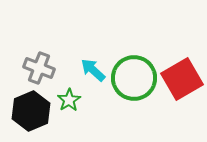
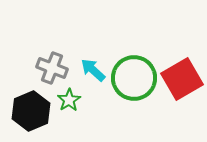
gray cross: moved 13 px right
